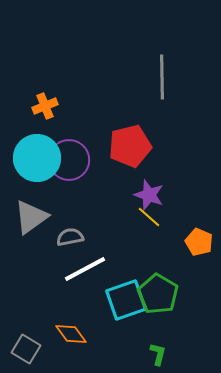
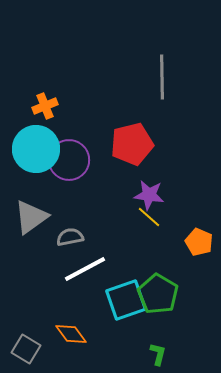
red pentagon: moved 2 px right, 2 px up
cyan circle: moved 1 px left, 9 px up
purple star: rotated 12 degrees counterclockwise
